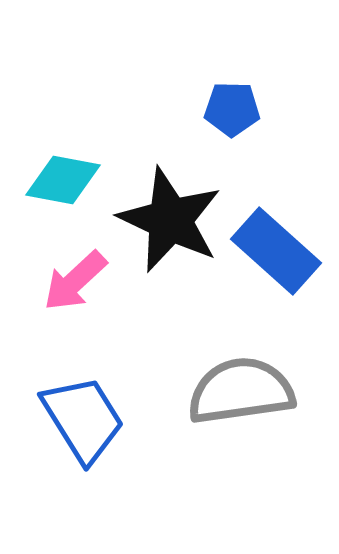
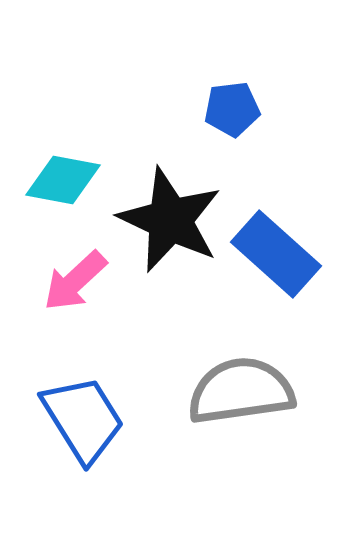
blue pentagon: rotated 8 degrees counterclockwise
blue rectangle: moved 3 px down
